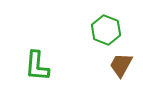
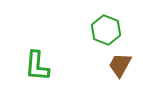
brown trapezoid: moved 1 px left
